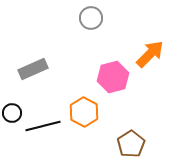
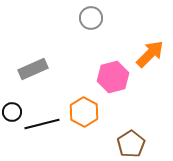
black circle: moved 1 px up
black line: moved 1 px left, 2 px up
